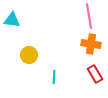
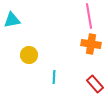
cyan triangle: rotated 18 degrees counterclockwise
red rectangle: moved 10 px down; rotated 12 degrees counterclockwise
